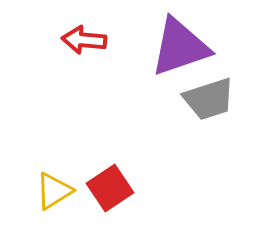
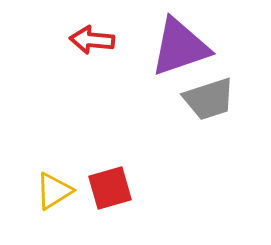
red arrow: moved 8 px right
red square: rotated 18 degrees clockwise
